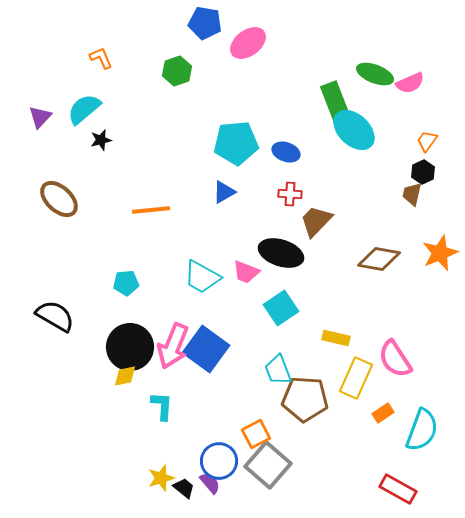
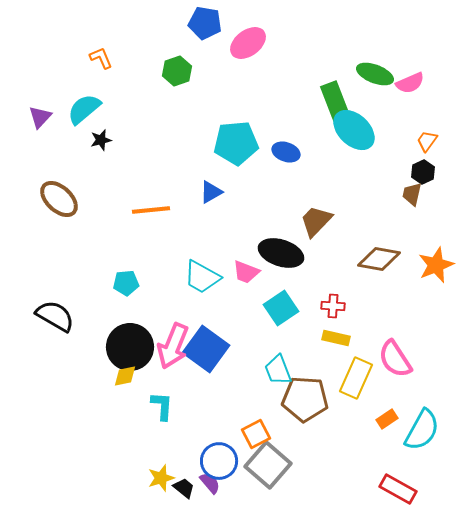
blue triangle at (224, 192): moved 13 px left
red cross at (290, 194): moved 43 px right, 112 px down
orange star at (440, 253): moved 4 px left, 12 px down
orange rectangle at (383, 413): moved 4 px right, 6 px down
cyan semicircle at (422, 430): rotated 9 degrees clockwise
